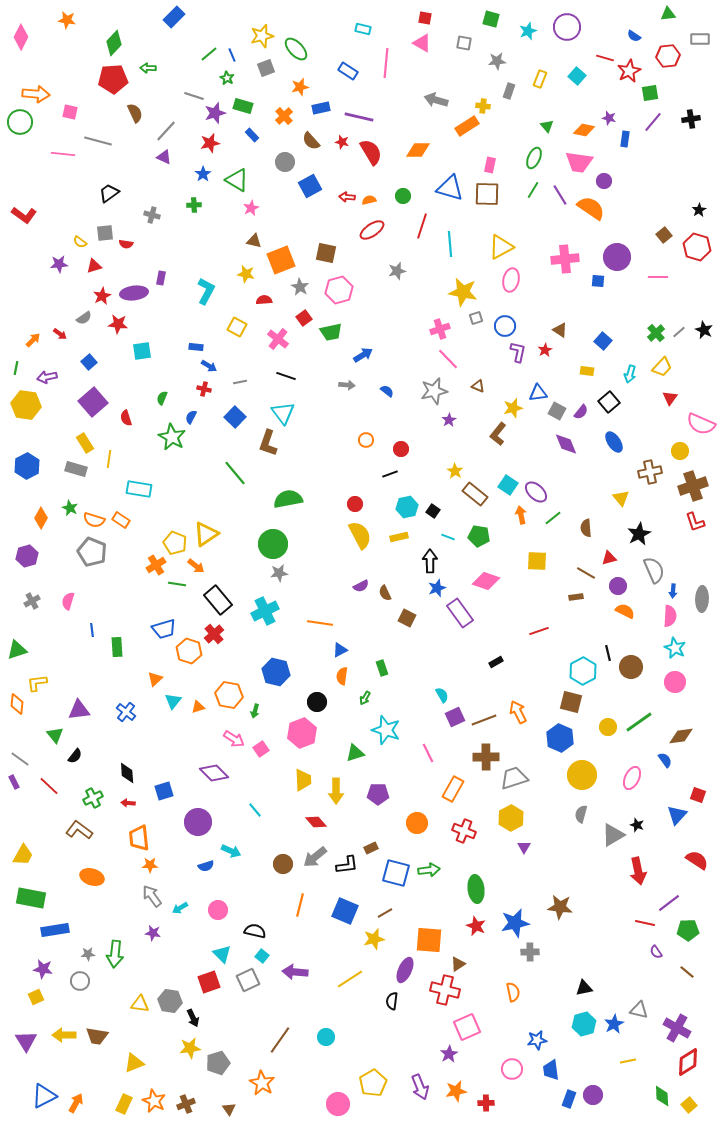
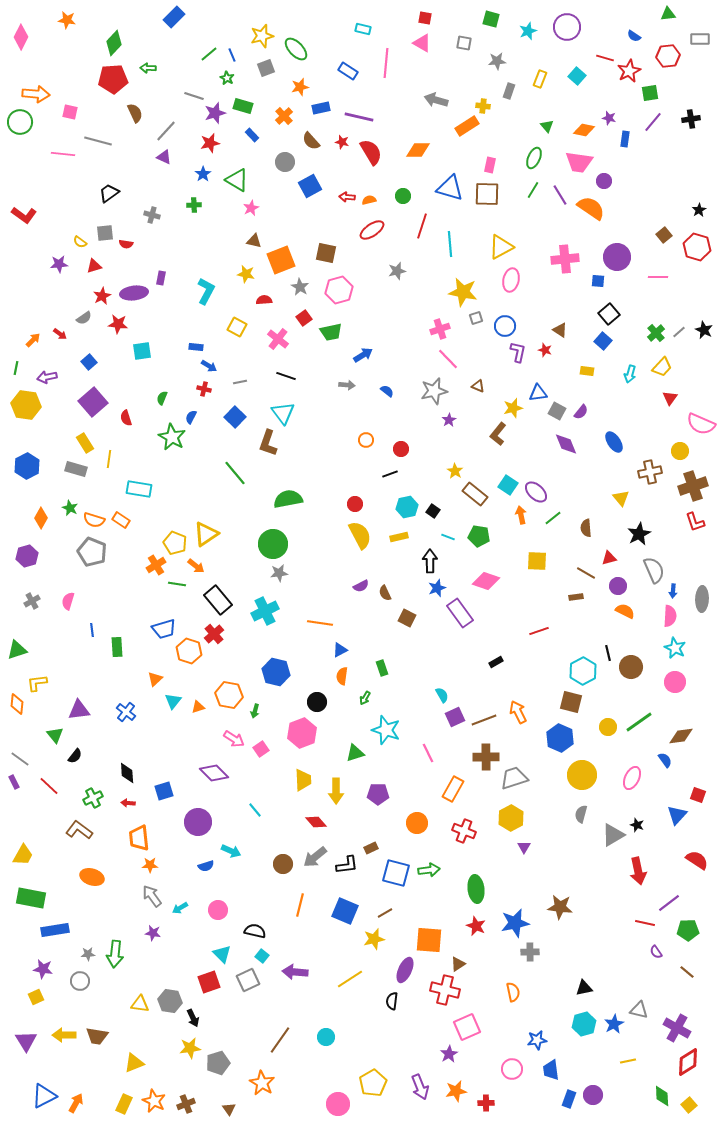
red star at (545, 350): rotated 24 degrees counterclockwise
black square at (609, 402): moved 88 px up
